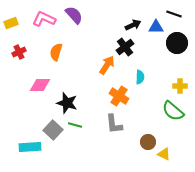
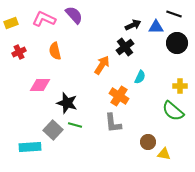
orange semicircle: moved 1 px left, 1 px up; rotated 30 degrees counterclockwise
orange arrow: moved 5 px left
cyan semicircle: rotated 24 degrees clockwise
gray L-shape: moved 1 px left, 1 px up
yellow triangle: rotated 16 degrees counterclockwise
